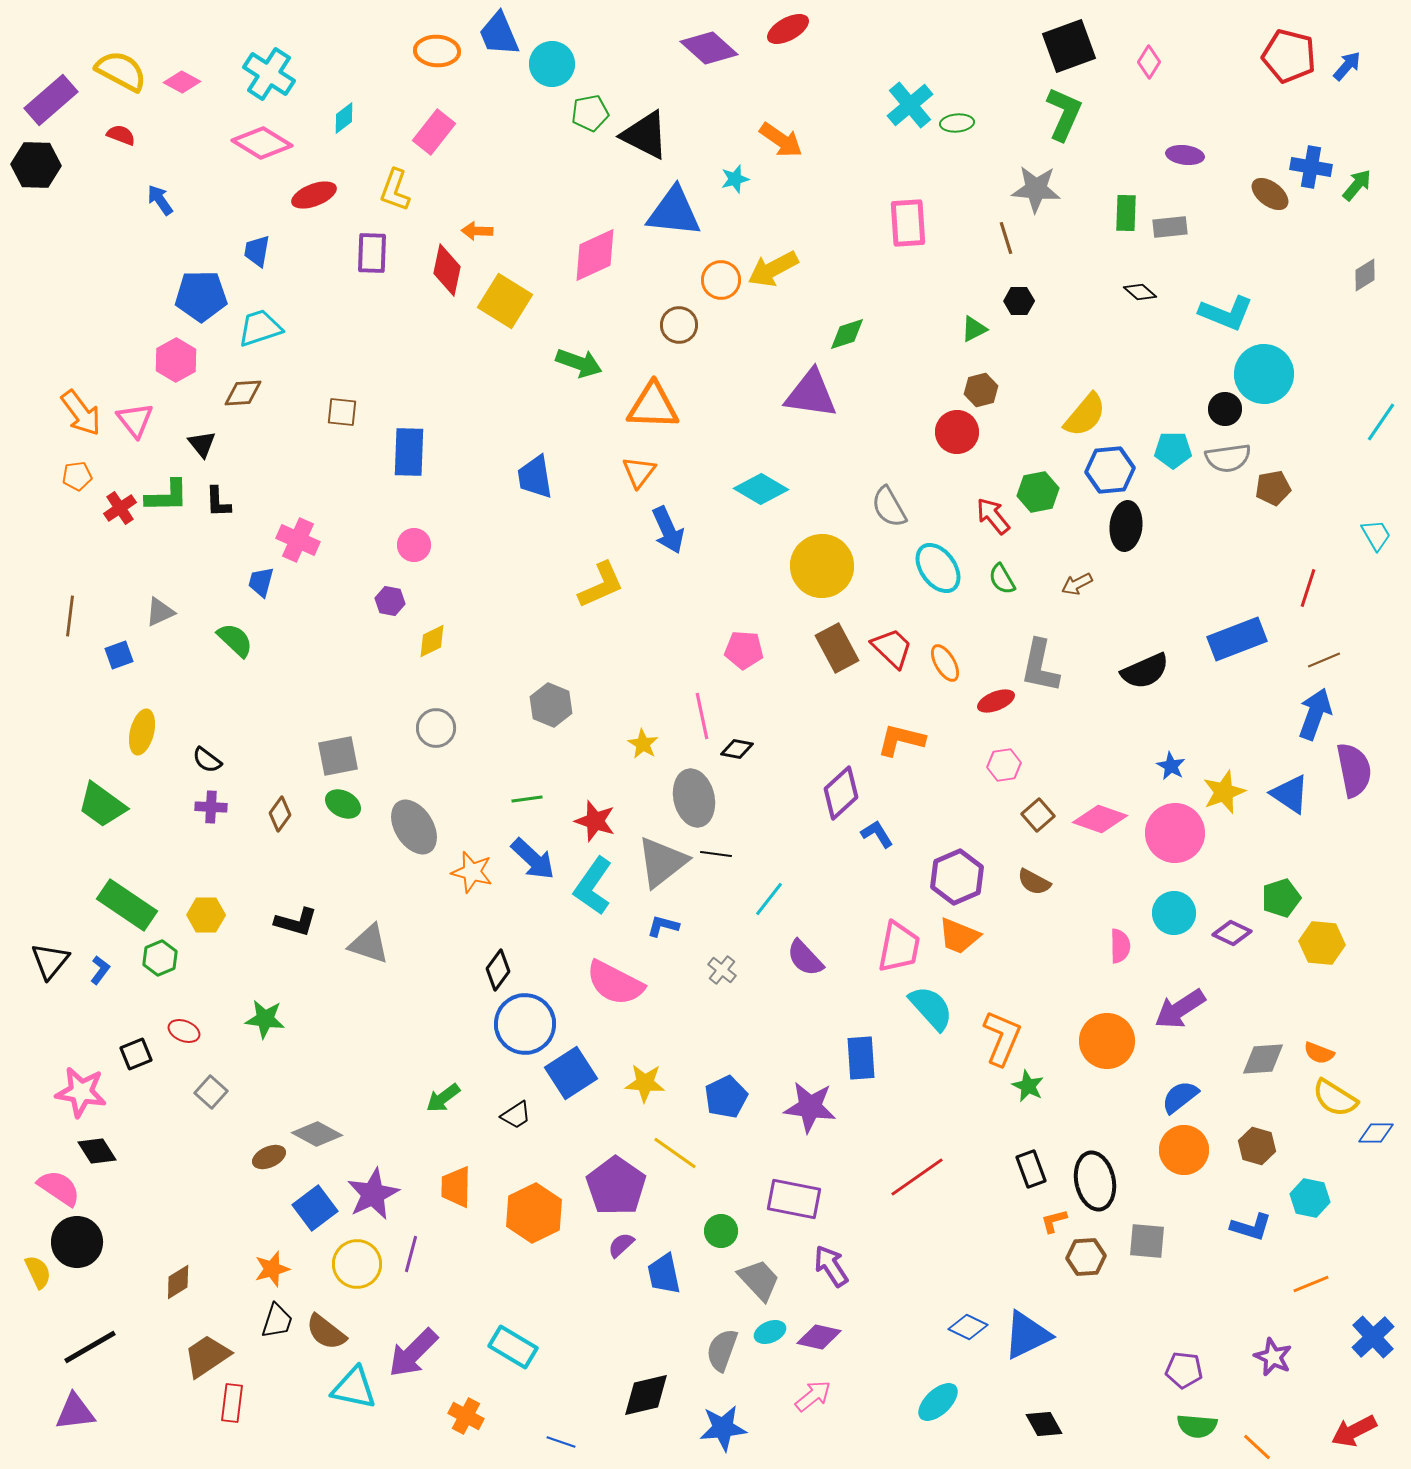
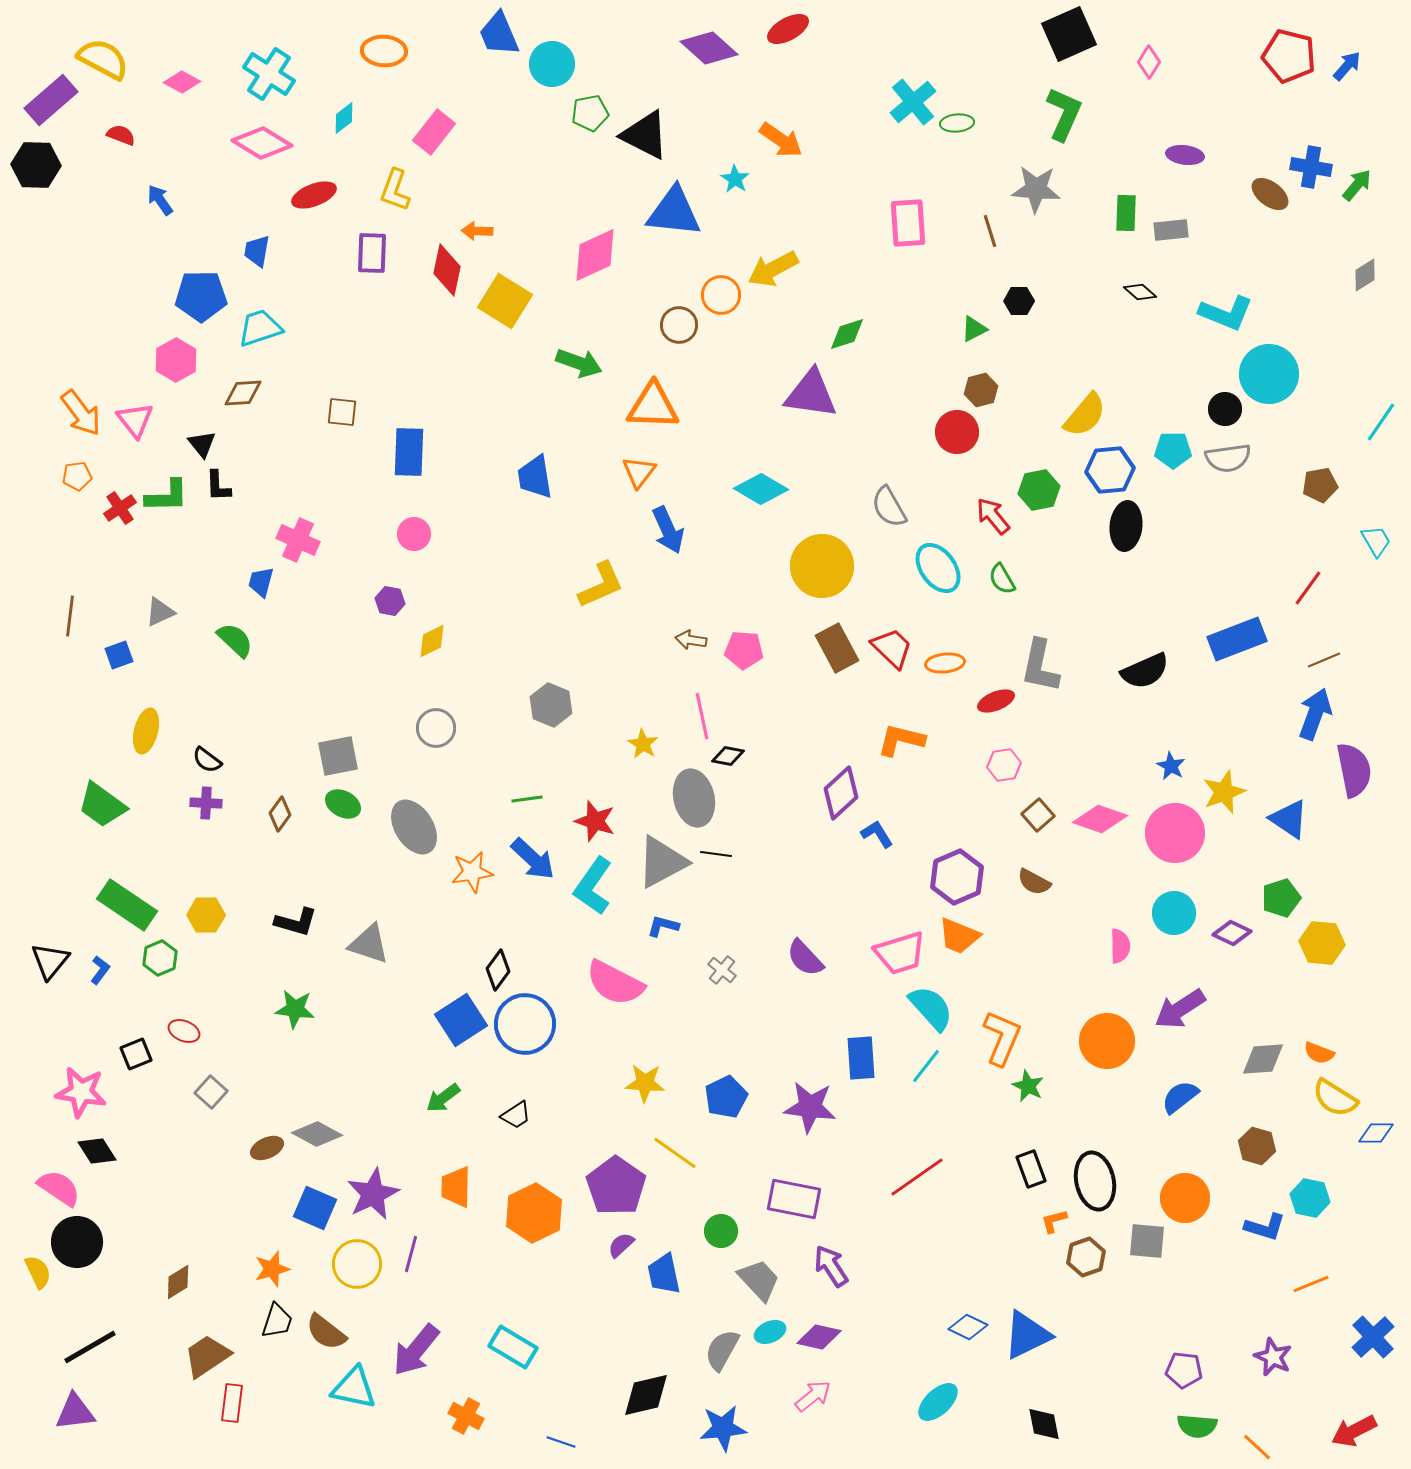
black square at (1069, 46): moved 12 px up; rotated 4 degrees counterclockwise
orange ellipse at (437, 51): moved 53 px left
yellow semicircle at (121, 71): moved 18 px left, 12 px up
cyan cross at (910, 105): moved 3 px right, 3 px up
cyan star at (735, 179): rotated 24 degrees counterclockwise
gray rectangle at (1170, 227): moved 1 px right, 3 px down
brown line at (1006, 238): moved 16 px left, 7 px up
orange circle at (721, 280): moved 15 px down
cyan circle at (1264, 374): moved 5 px right
brown pentagon at (1273, 488): moved 47 px right, 3 px up
green hexagon at (1038, 492): moved 1 px right, 2 px up
black L-shape at (218, 502): moved 16 px up
cyan trapezoid at (1376, 535): moved 6 px down
pink circle at (414, 545): moved 11 px up
brown arrow at (1077, 584): moved 386 px left, 56 px down; rotated 36 degrees clockwise
red line at (1308, 588): rotated 18 degrees clockwise
orange ellipse at (945, 663): rotated 66 degrees counterclockwise
yellow ellipse at (142, 732): moved 4 px right, 1 px up
black diamond at (737, 749): moved 9 px left, 7 px down
blue triangle at (1290, 794): moved 1 px left, 25 px down
purple cross at (211, 807): moved 5 px left, 4 px up
gray triangle at (662, 862): rotated 10 degrees clockwise
orange star at (472, 872): rotated 24 degrees counterclockwise
cyan line at (769, 899): moved 157 px right, 167 px down
pink trapezoid at (899, 947): moved 1 px right, 6 px down; rotated 62 degrees clockwise
green star at (265, 1019): moved 30 px right, 10 px up
blue square at (571, 1073): moved 110 px left, 53 px up
orange circle at (1184, 1150): moved 1 px right, 48 px down
brown ellipse at (269, 1157): moved 2 px left, 9 px up
blue square at (315, 1208): rotated 30 degrees counterclockwise
blue L-shape at (1251, 1227): moved 14 px right
brown hexagon at (1086, 1257): rotated 15 degrees counterclockwise
gray semicircle at (722, 1350): rotated 9 degrees clockwise
purple arrow at (413, 1353): moved 3 px right, 3 px up; rotated 6 degrees counterclockwise
black diamond at (1044, 1424): rotated 18 degrees clockwise
